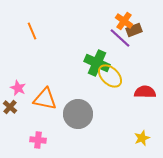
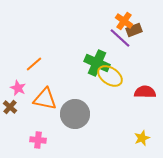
orange line: moved 2 px right, 33 px down; rotated 72 degrees clockwise
yellow ellipse: rotated 10 degrees counterclockwise
gray circle: moved 3 px left
